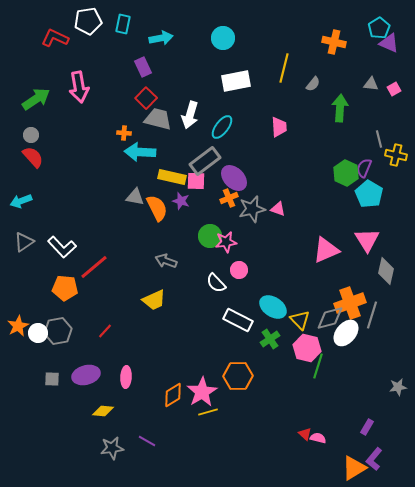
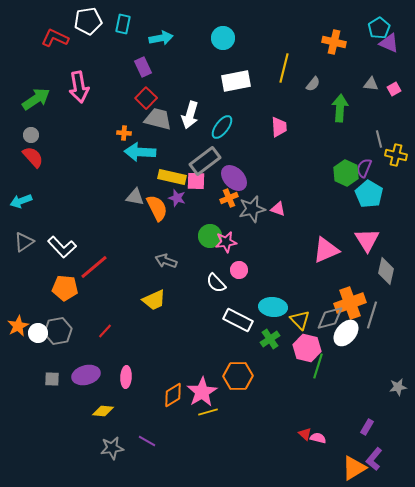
purple star at (181, 201): moved 4 px left, 3 px up
cyan ellipse at (273, 307): rotated 28 degrees counterclockwise
